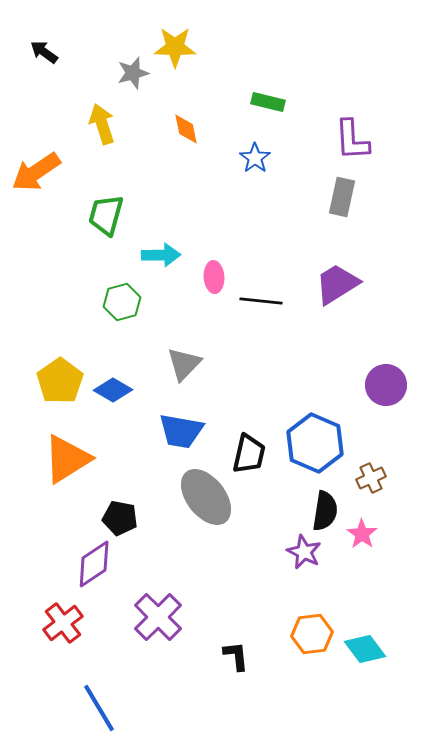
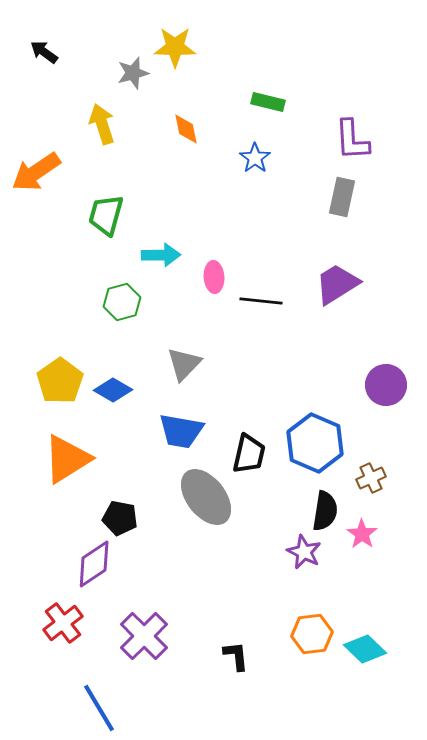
purple cross: moved 14 px left, 19 px down
cyan diamond: rotated 9 degrees counterclockwise
